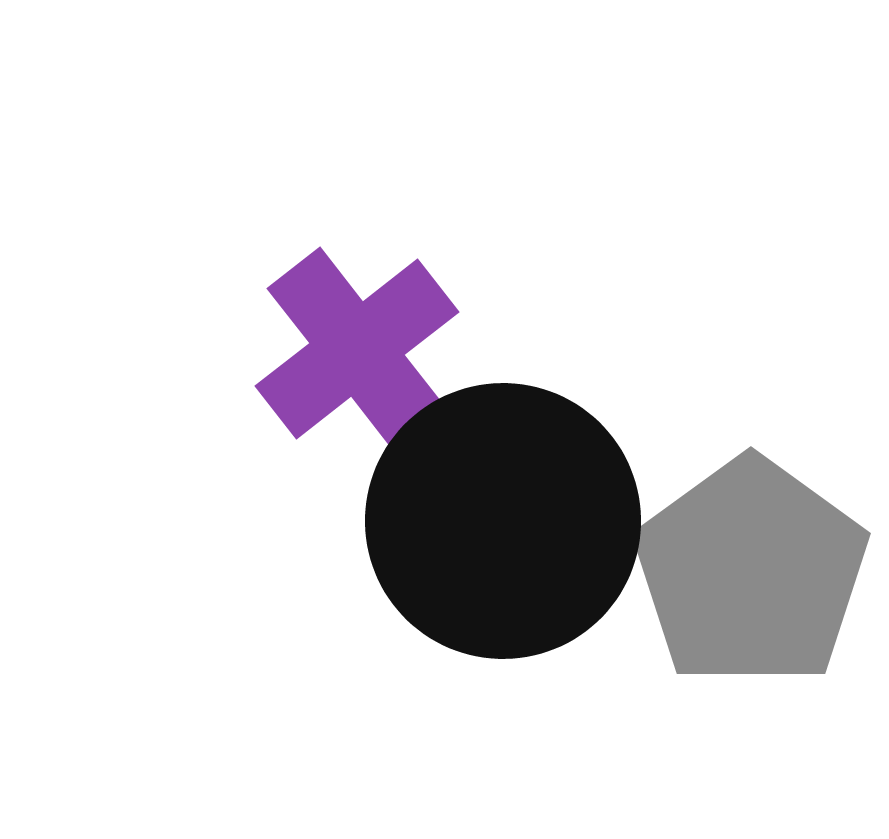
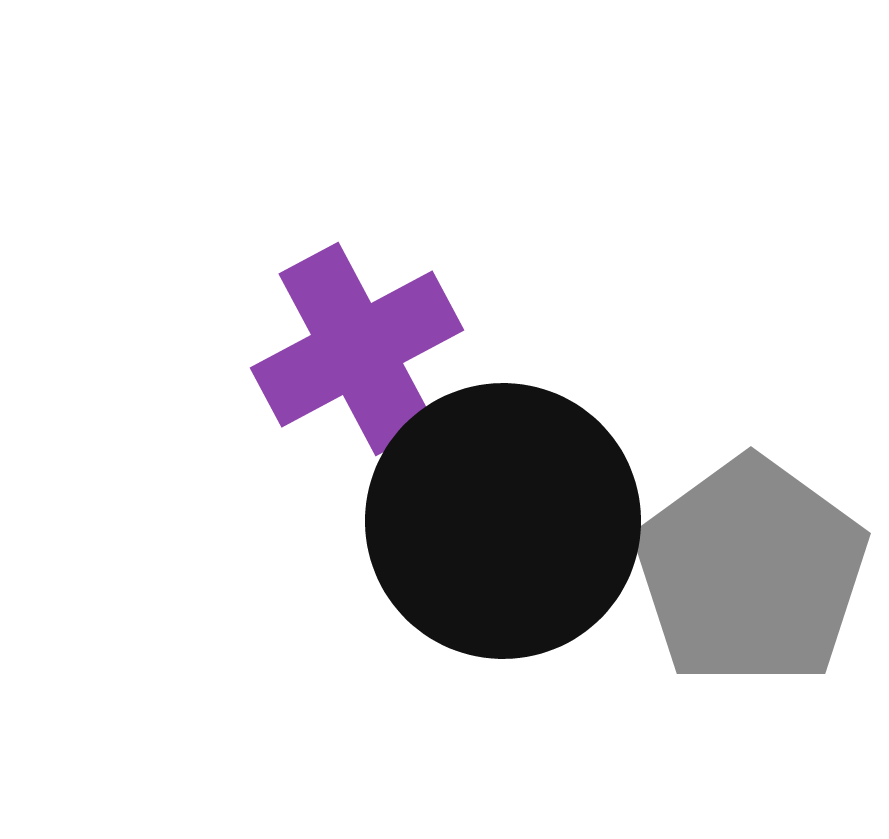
purple cross: rotated 10 degrees clockwise
